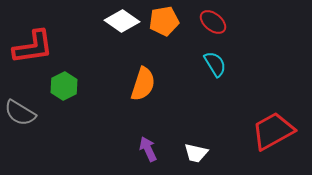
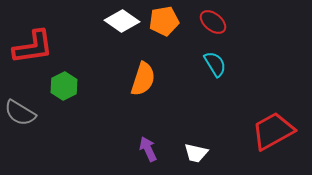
orange semicircle: moved 5 px up
